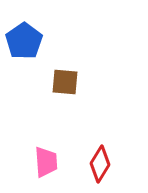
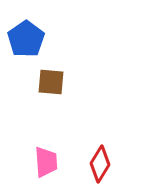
blue pentagon: moved 2 px right, 2 px up
brown square: moved 14 px left
